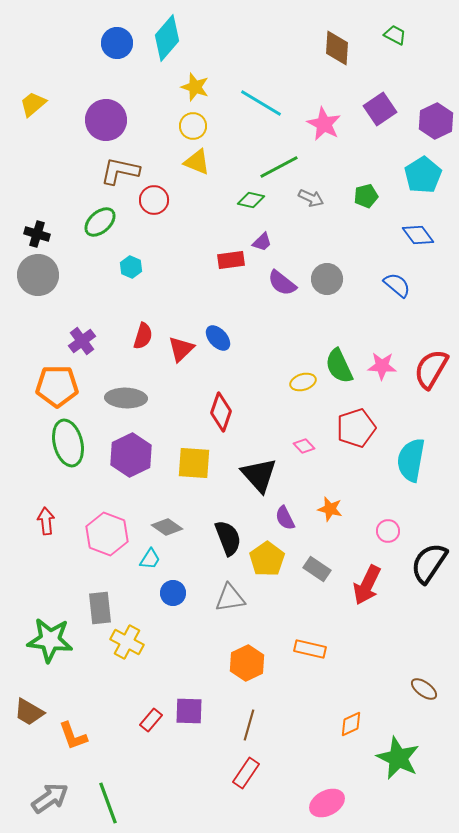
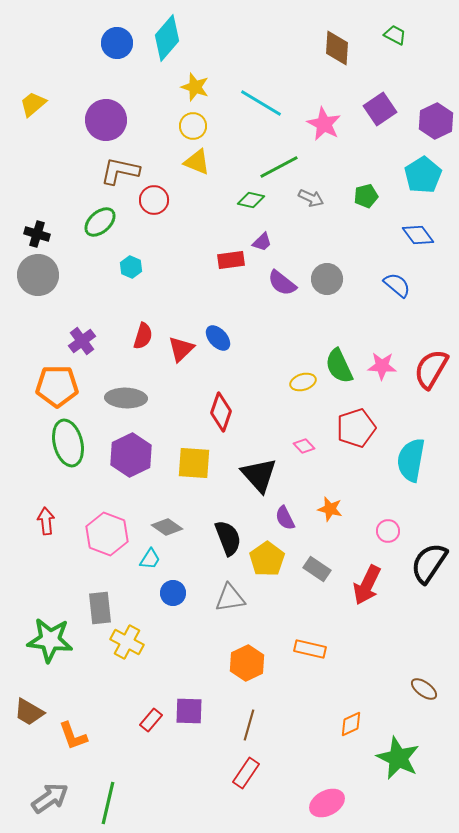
green line at (108, 803): rotated 33 degrees clockwise
